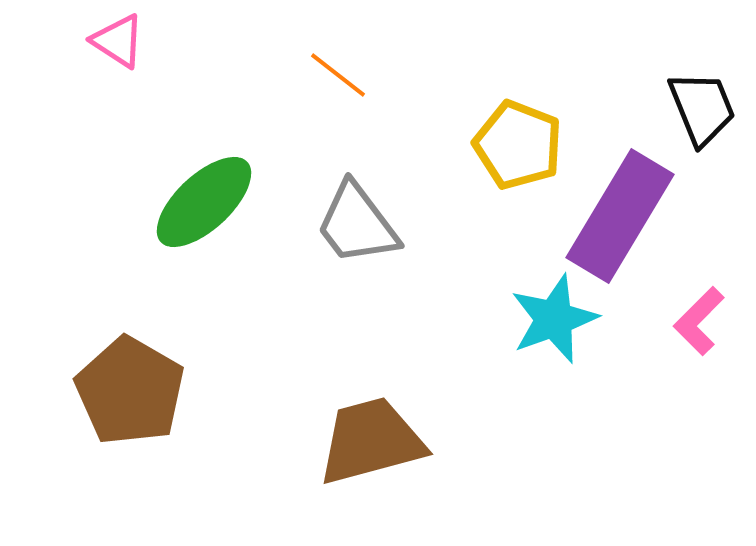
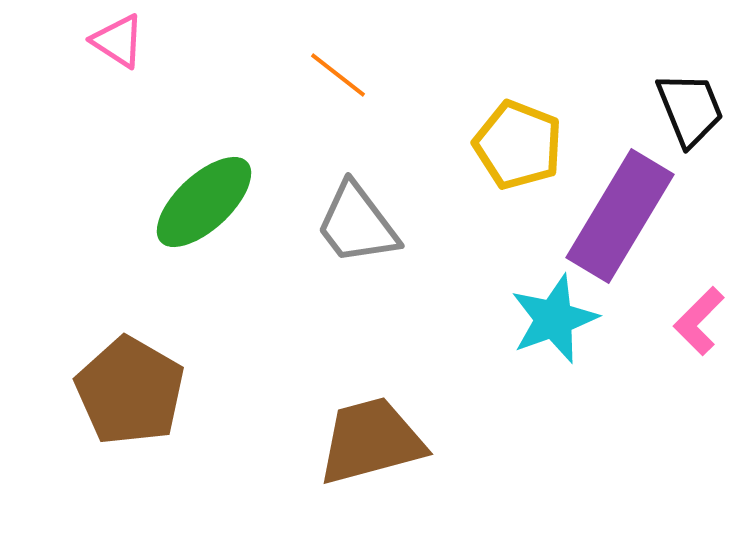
black trapezoid: moved 12 px left, 1 px down
